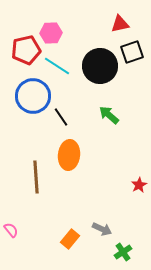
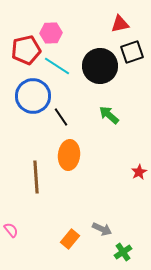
red star: moved 13 px up
